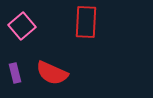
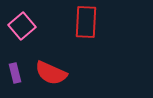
red semicircle: moved 1 px left
